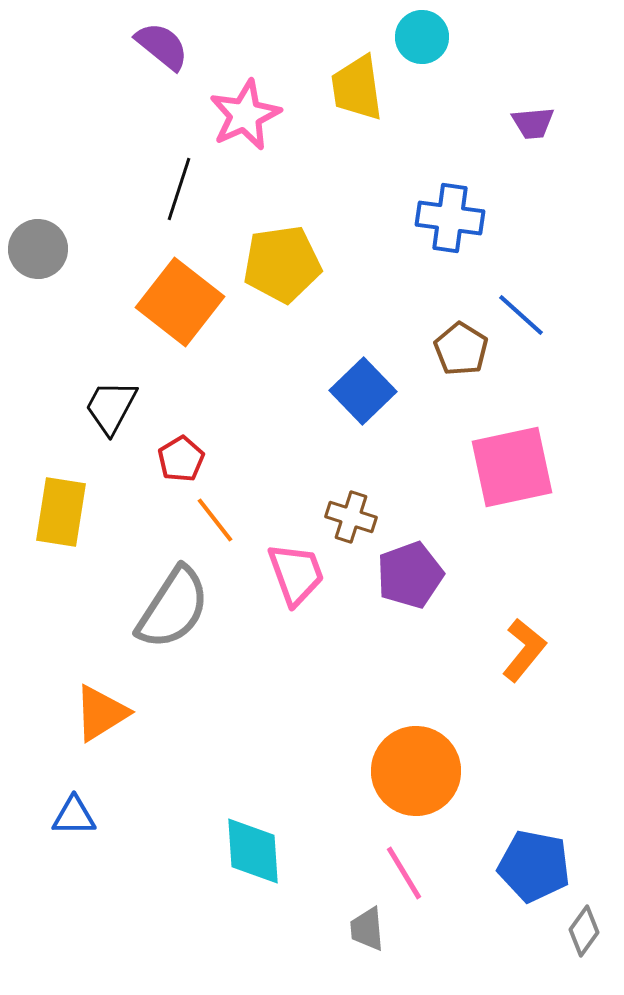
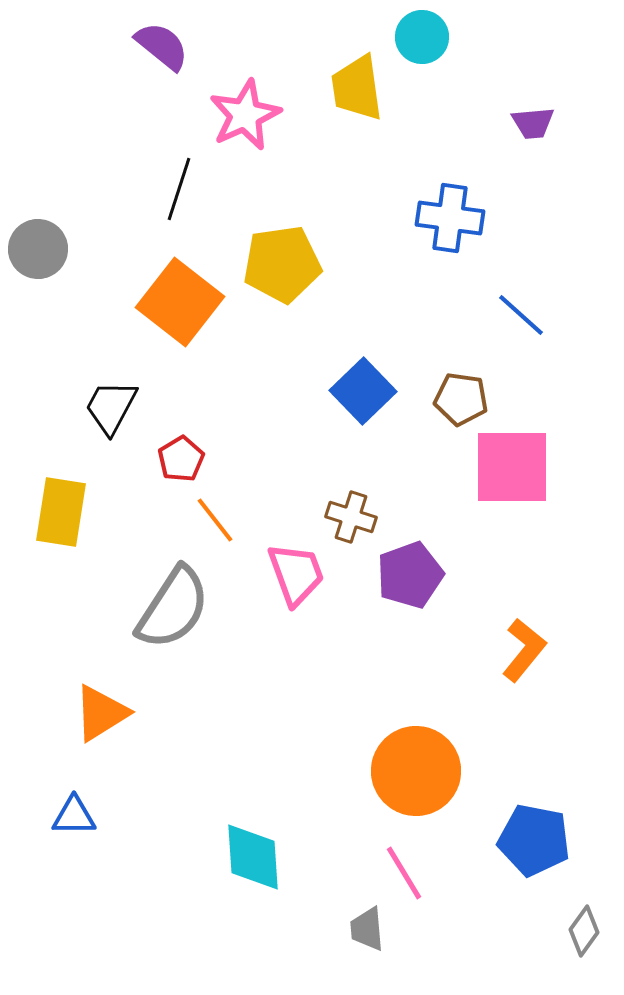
brown pentagon: moved 50 px down; rotated 24 degrees counterclockwise
pink square: rotated 12 degrees clockwise
cyan diamond: moved 6 px down
blue pentagon: moved 26 px up
